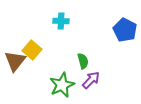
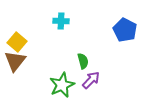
yellow square: moved 15 px left, 8 px up
